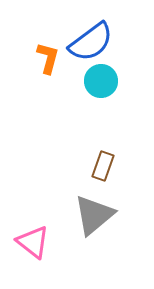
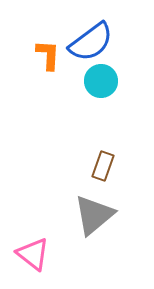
orange L-shape: moved 3 px up; rotated 12 degrees counterclockwise
pink triangle: moved 12 px down
